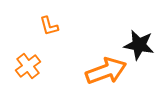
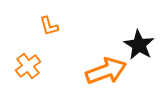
black star: rotated 20 degrees clockwise
